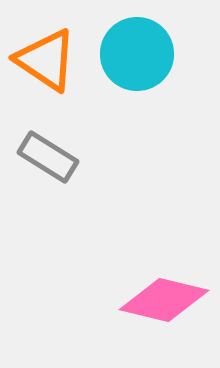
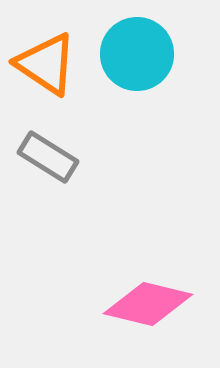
orange triangle: moved 4 px down
pink diamond: moved 16 px left, 4 px down
